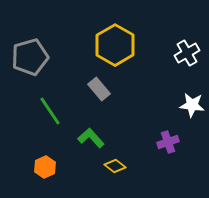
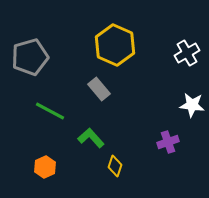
yellow hexagon: rotated 6 degrees counterclockwise
green line: rotated 28 degrees counterclockwise
yellow diamond: rotated 70 degrees clockwise
